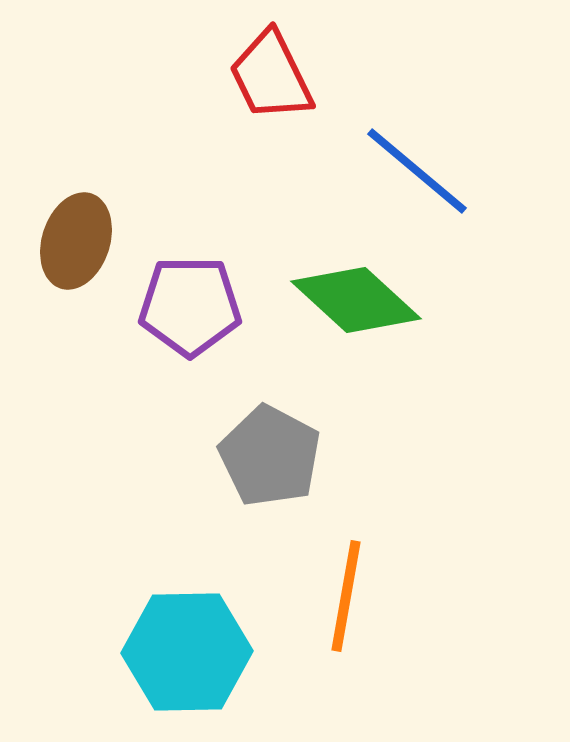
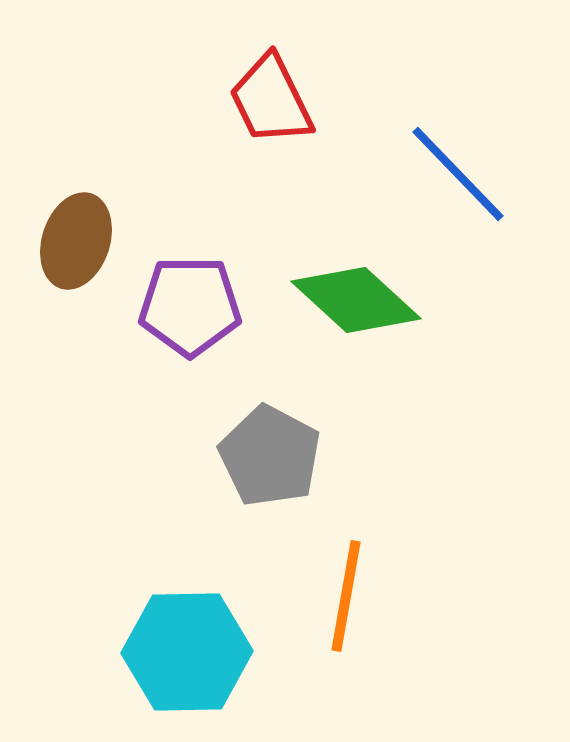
red trapezoid: moved 24 px down
blue line: moved 41 px right, 3 px down; rotated 6 degrees clockwise
